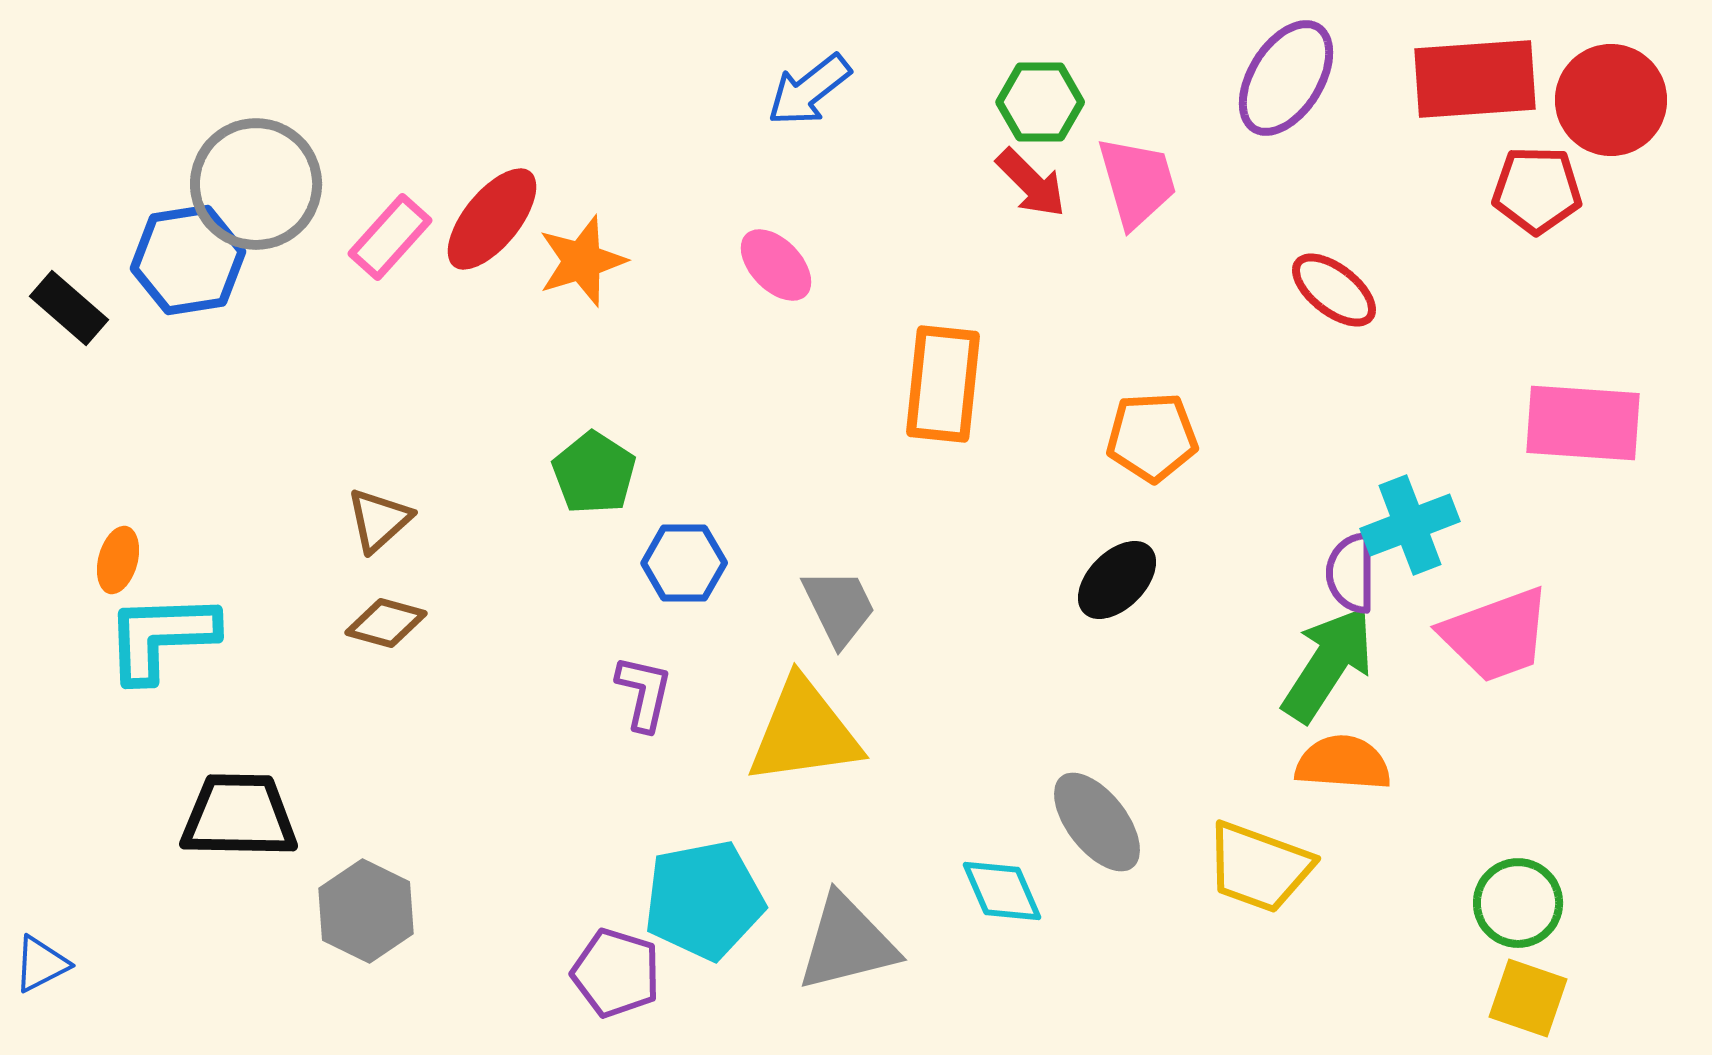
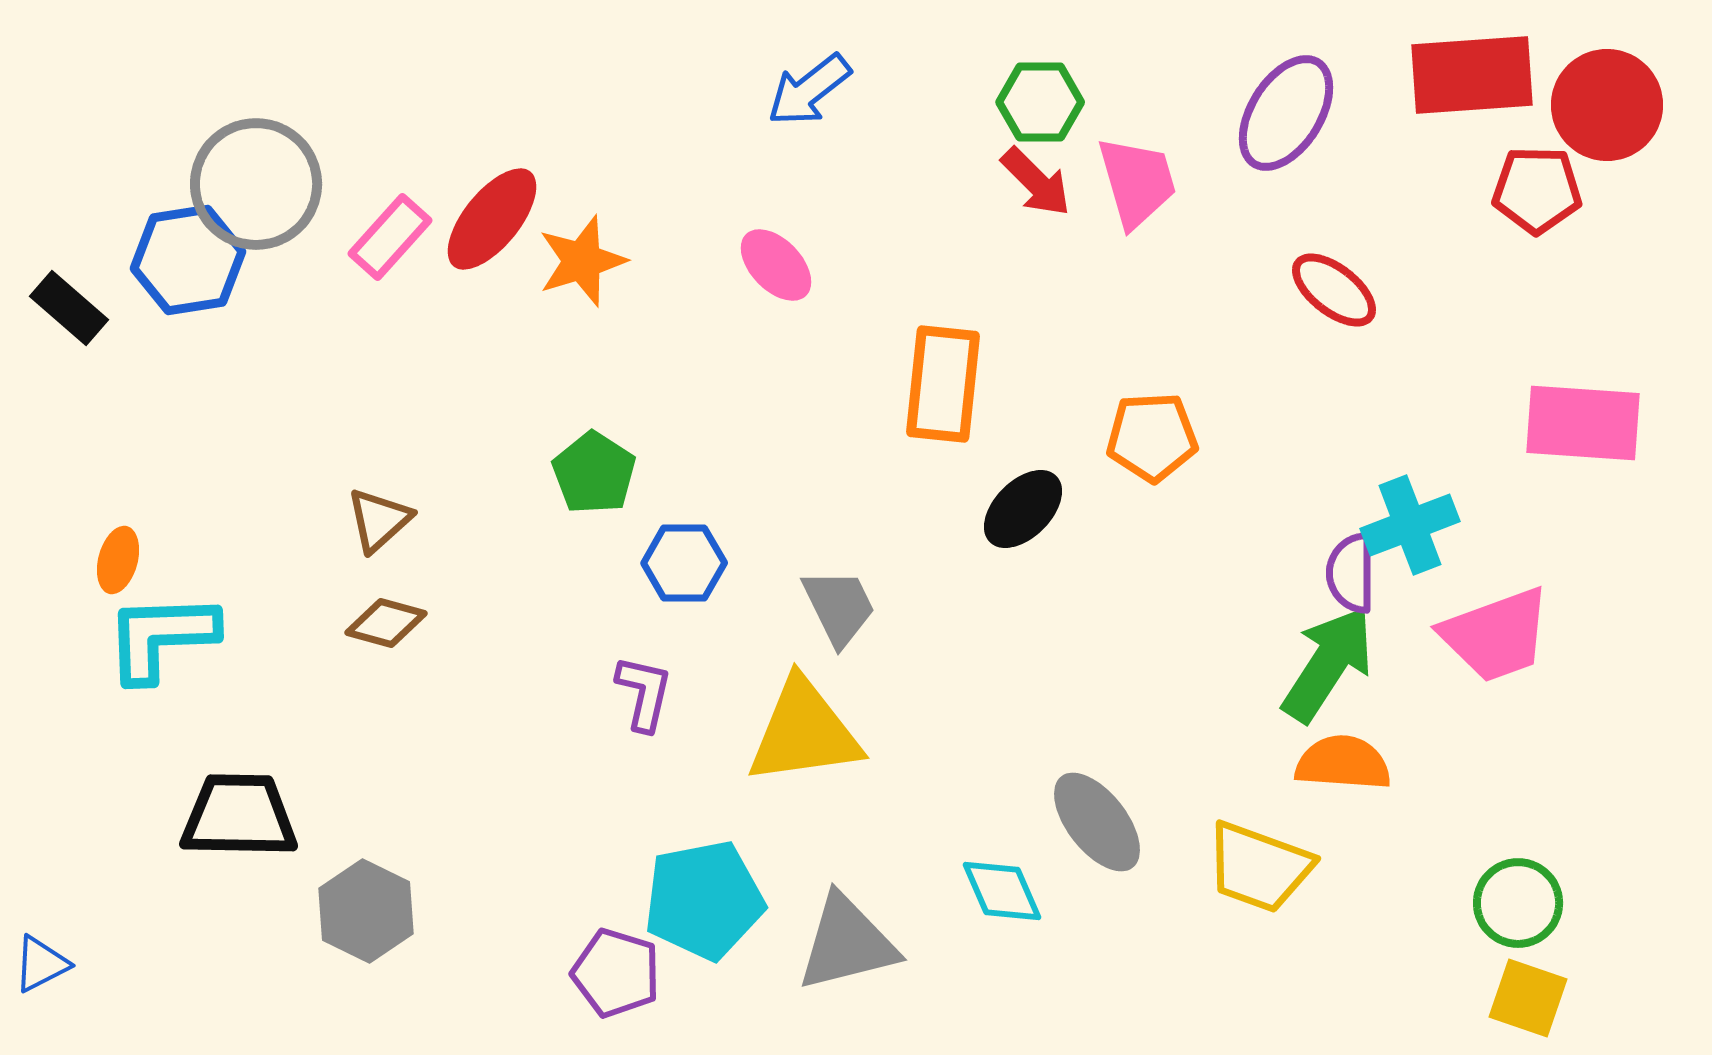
purple ellipse at (1286, 78): moved 35 px down
red rectangle at (1475, 79): moved 3 px left, 4 px up
red circle at (1611, 100): moved 4 px left, 5 px down
red arrow at (1031, 183): moved 5 px right, 1 px up
black ellipse at (1117, 580): moved 94 px left, 71 px up
